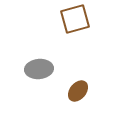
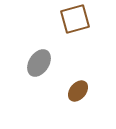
gray ellipse: moved 6 px up; rotated 52 degrees counterclockwise
